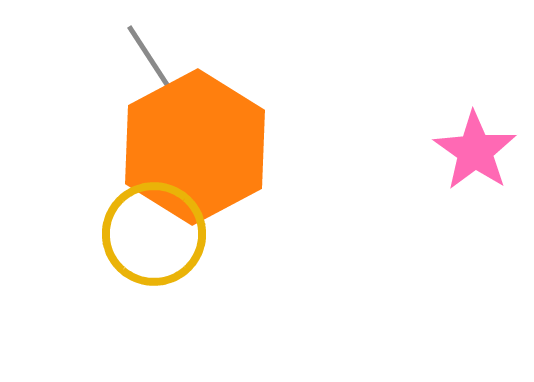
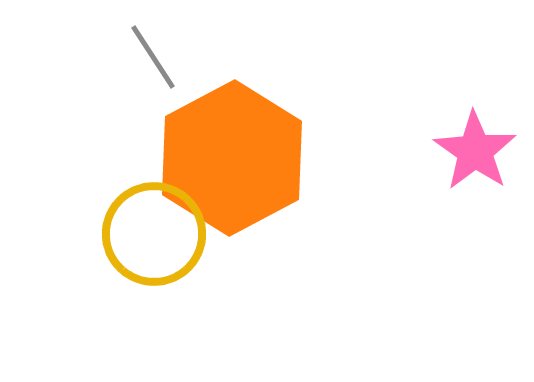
gray line: moved 4 px right
orange hexagon: moved 37 px right, 11 px down
